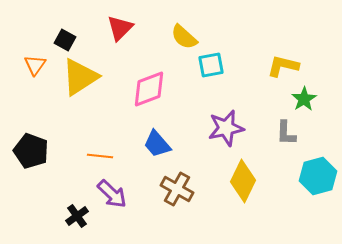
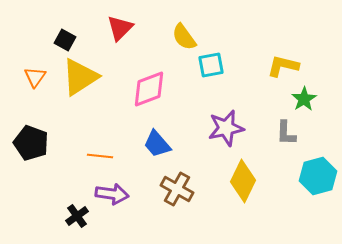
yellow semicircle: rotated 12 degrees clockwise
orange triangle: moved 12 px down
black pentagon: moved 8 px up
purple arrow: rotated 36 degrees counterclockwise
